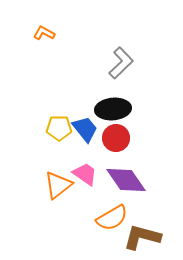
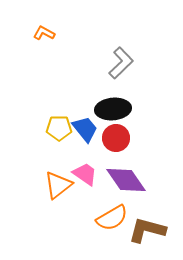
brown L-shape: moved 5 px right, 7 px up
